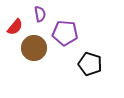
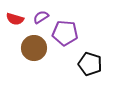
purple semicircle: moved 1 px right, 3 px down; rotated 112 degrees counterclockwise
red semicircle: moved 8 px up; rotated 66 degrees clockwise
